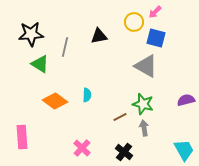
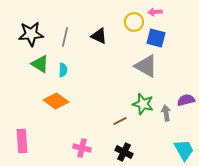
pink arrow: rotated 40 degrees clockwise
black triangle: rotated 36 degrees clockwise
gray line: moved 10 px up
cyan semicircle: moved 24 px left, 25 px up
orange diamond: moved 1 px right
brown line: moved 4 px down
gray arrow: moved 22 px right, 15 px up
pink rectangle: moved 4 px down
pink cross: rotated 30 degrees counterclockwise
black cross: rotated 12 degrees counterclockwise
